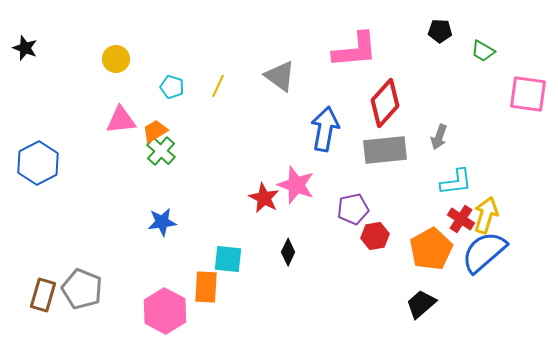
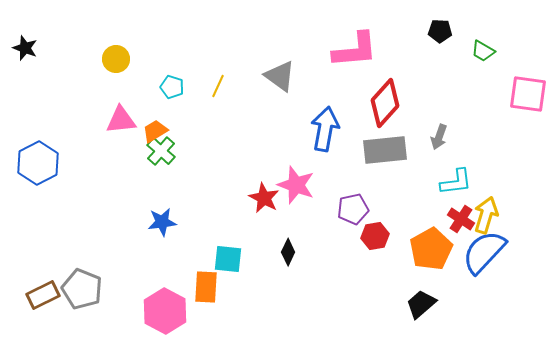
blue semicircle: rotated 6 degrees counterclockwise
brown rectangle: rotated 48 degrees clockwise
